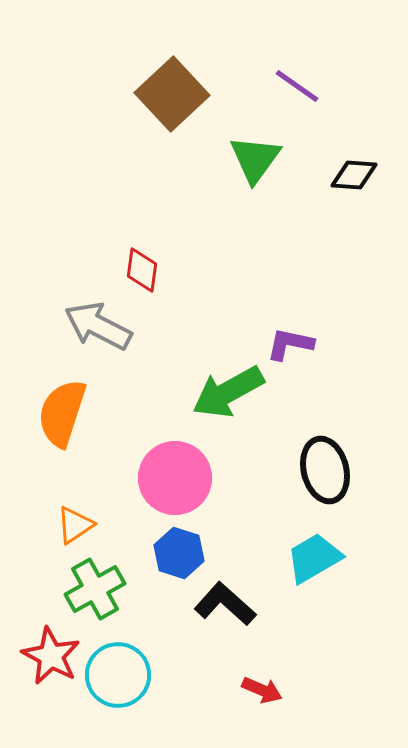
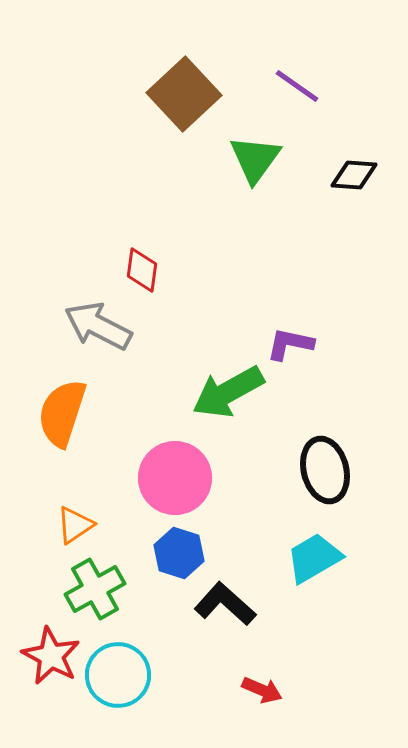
brown square: moved 12 px right
